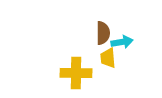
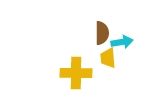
brown semicircle: moved 1 px left
